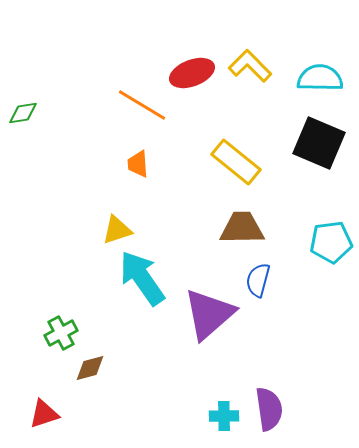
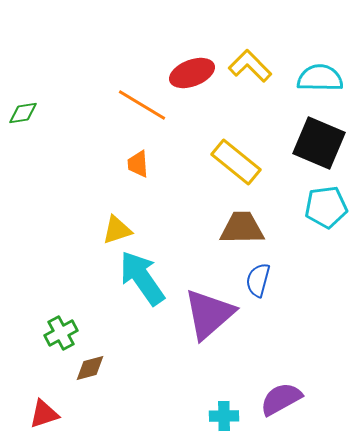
cyan pentagon: moved 5 px left, 35 px up
purple semicircle: moved 12 px right, 10 px up; rotated 111 degrees counterclockwise
